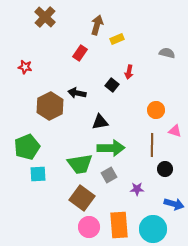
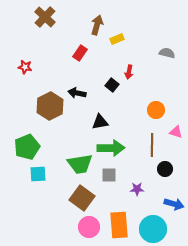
pink triangle: moved 1 px right, 1 px down
gray square: rotated 28 degrees clockwise
